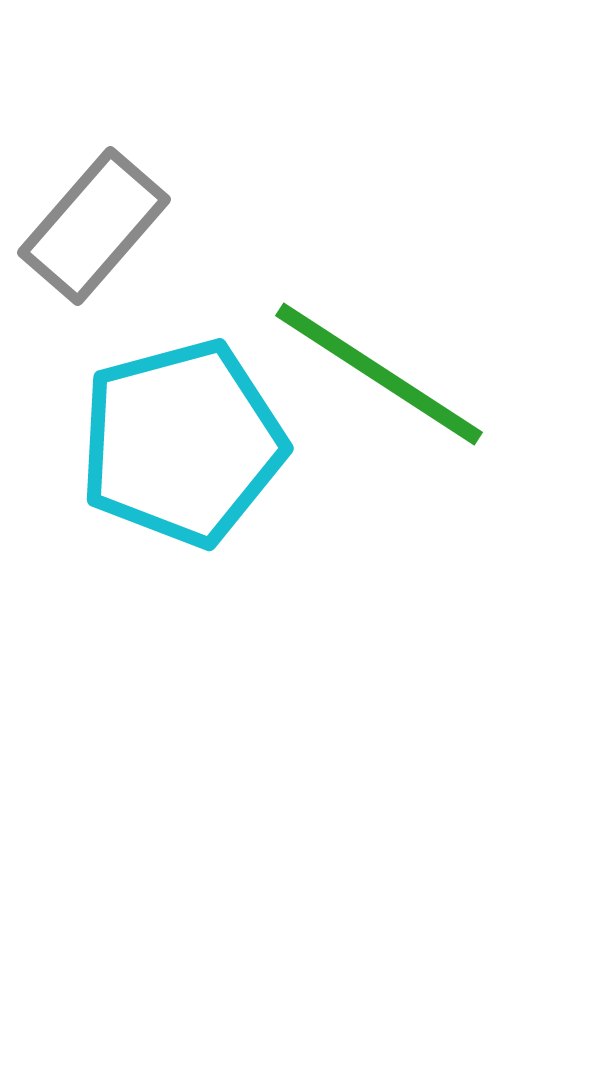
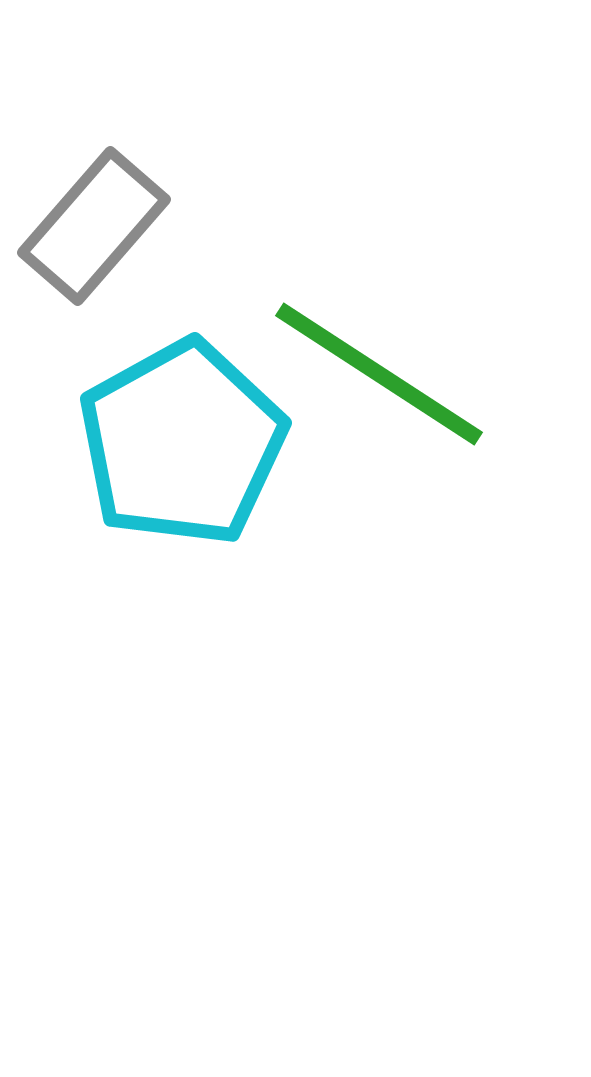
cyan pentagon: rotated 14 degrees counterclockwise
